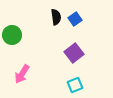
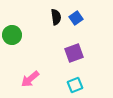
blue square: moved 1 px right, 1 px up
purple square: rotated 18 degrees clockwise
pink arrow: moved 8 px right, 5 px down; rotated 18 degrees clockwise
